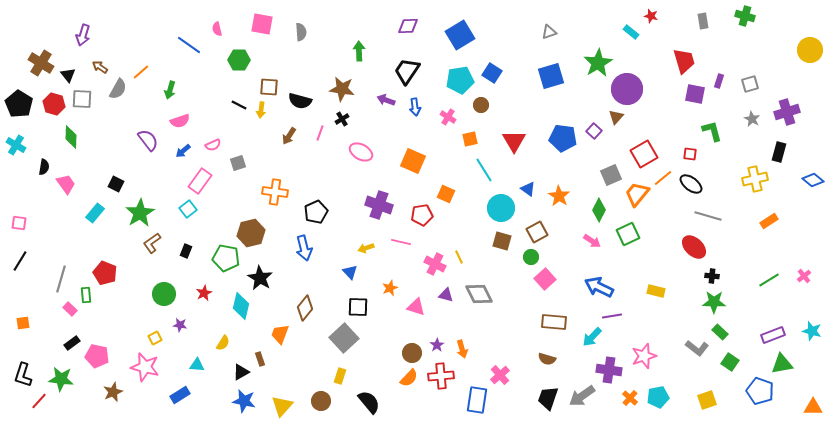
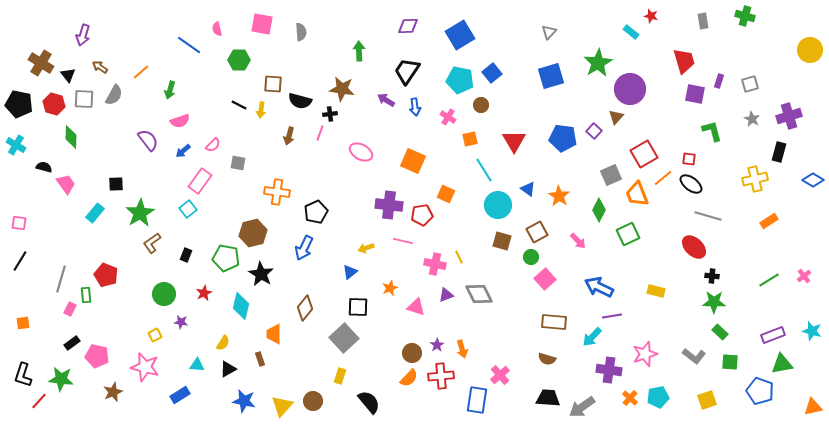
gray triangle at (549, 32): rotated 28 degrees counterclockwise
blue square at (492, 73): rotated 18 degrees clockwise
cyan pentagon at (460, 80): rotated 20 degrees clockwise
brown square at (269, 87): moved 4 px right, 3 px up
gray semicircle at (118, 89): moved 4 px left, 6 px down
purple circle at (627, 89): moved 3 px right
gray square at (82, 99): moved 2 px right
purple arrow at (386, 100): rotated 12 degrees clockwise
black pentagon at (19, 104): rotated 20 degrees counterclockwise
purple cross at (787, 112): moved 2 px right, 4 px down
black cross at (342, 119): moved 12 px left, 5 px up; rotated 24 degrees clockwise
brown arrow at (289, 136): rotated 18 degrees counterclockwise
pink semicircle at (213, 145): rotated 21 degrees counterclockwise
red square at (690, 154): moved 1 px left, 5 px down
gray square at (238, 163): rotated 28 degrees clockwise
black semicircle at (44, 167): rotated 84 degrees counterclockwise
blue diamond at (813, 180): rotated 10 degrees counterclockwise
black square at (116, 184): rotated 28 degrees counterclockwise
orange cross at (275, 192): moved 2 px right
orange trapezoid at (637, 194): rotated 60 degrees counterclockwise
purple cross at (379, 205): moved 10 px right; rotated 12 degrees counterclockwise
cyan circle at (501, 208): moved 3 px left, 3 px up
brown hexagon at (251, 233): moved 2 px right
pink arrow at (592, 241): moved 14 px left; rotated 12 degrees clockwise
pink line at (401, 242): moved 2 px right, 1 px up
blue arrow at (304, 248): rotated 40 degrees clockwise
black rectangle at (186, 251): moved 4 px down
pink cross at (435, 264): rotated 15 degrees counterclockwise
blue triangle at (350, 272): rotated 35 degrees clockwise
red pentagon at (105, 273): moved 1 px right, 2 px down
black star at (260, 278): moved 1 px right, 4 px up
purple triangle at (446, 295): rotated 35 degrees counterclockwise
pink rectangle at (70, 309): rotated 72 degrees clockwise
purple star at (180, 325): moved 1 px right, 3 px up
orange trapezoid at (280, 334): moved 6 px left; rotated 20 degrees counterclockwise
yellow square at (155, 338): moved 3 px up
gray L-shape at (697, 348): moved 3 px left, 8 px down
pink star at (644, 356): moved 1 px right, 2 px up
green square at (730, 362): rotated 30 degrees counterclockwise
black triangle at (241, 372): moved 13 px left, 3 px up
gray arrow at (582, 396): moved 11 px down
black trapezoid at (548, 398): rotated 75 degrees clockwise
brown circle at (321, 401): moved 8 px left
orange triangle at (813, 407): rotated 12 degrees counterclockwise
